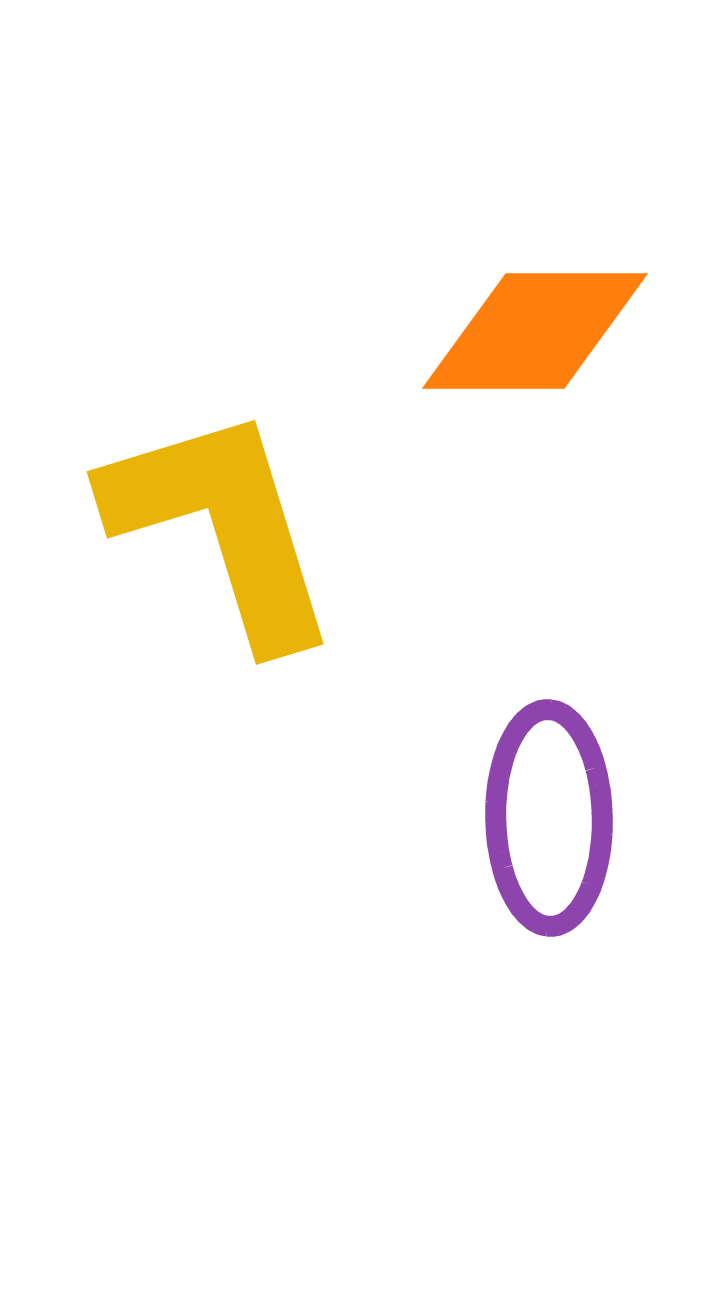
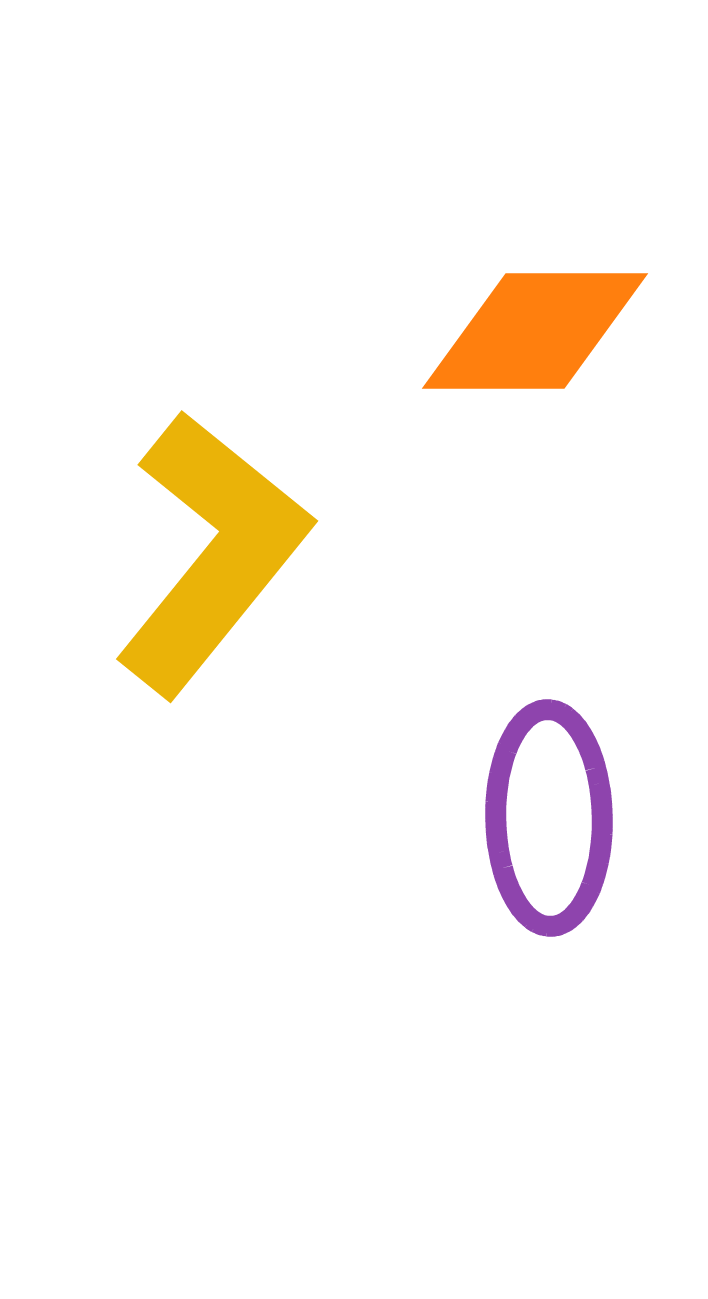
yellow L-shape: moved 10 px left, 27 px down; rotated 56 degrees clockwise
